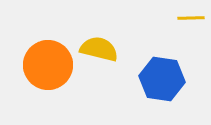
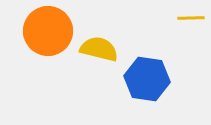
orange circle: moved 34 px up
blue hexagon: moved 15 px left
